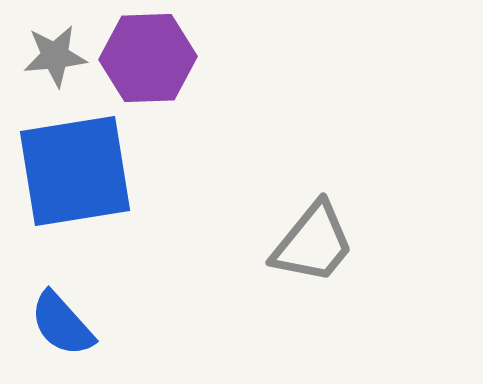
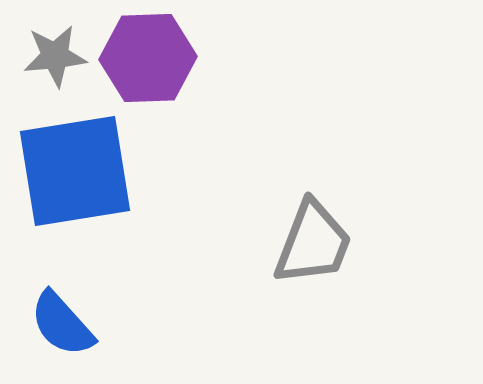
gray trapezoid: rotated 18 degrees counterclockwise
